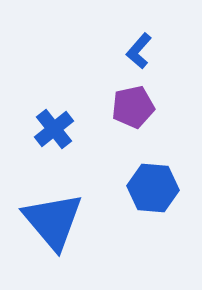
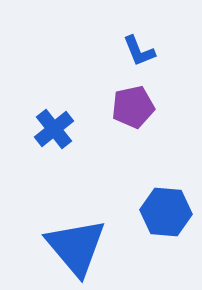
blue L-shape: rotated 63 degrees counterclockwise
blue hexagon: moved 13 px right, 24 px down
blue triangle: moved 23 px right, 26 px down
